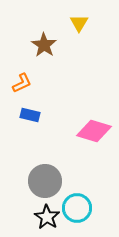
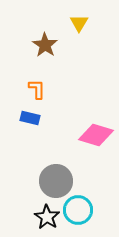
brown star: moved 1 px right
orange L-shape: moved 15 px right, 6 px down; rotated 65 degrees counterclockwise
blue rectangle: moved 3 px down
pink diamond: moved 2 px right, 4 px down
gray circle: moved 11 px right
cyan circle: moved 1 px right, 2 px down
